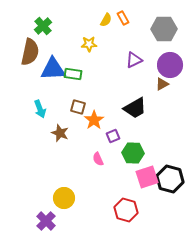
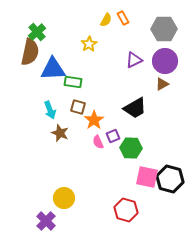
green cross: moved 6 px left, 6 px down
yellow star: rotated 28 degrees counterclockwise
purple circle: moved 5 px left, 4 px up
green rectangle: moved 8 px down
cyan arrow: moved 10 px right, 1 px down
green hexagon: moved 2 px left, 5 px up
pink semicircle: moved 17 px up
pink square: rotated 30 degrees clockwise
